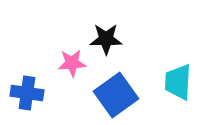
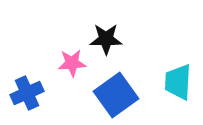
blue cross: rotated 32 degrees counterclockwise
